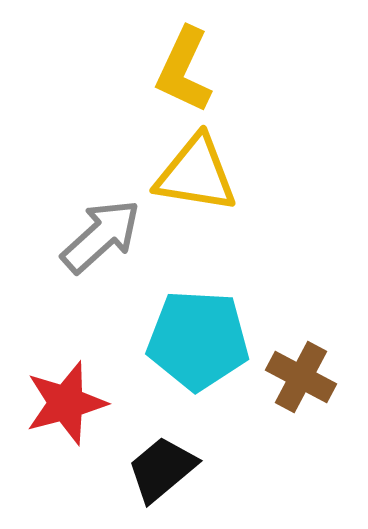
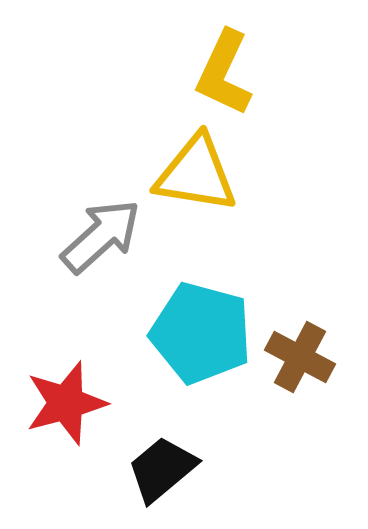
yellow L-shape: moved 40 px right, 3 px down
cyan pentagon: moved 3 px right, 7 px up; rotated 12 degrees clockwise
brown cross: moved 1 px left, 20 px up
